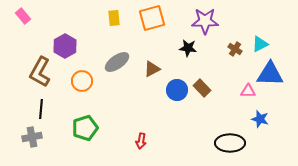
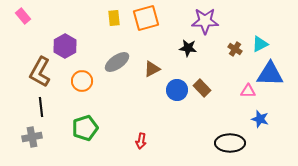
orange square: moved 6 px left
black line: moved 2 px up; rotated 12 degrees counterclockwise
